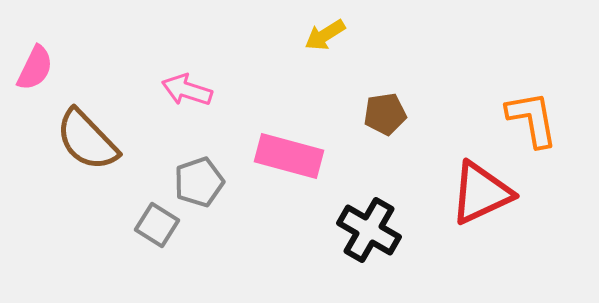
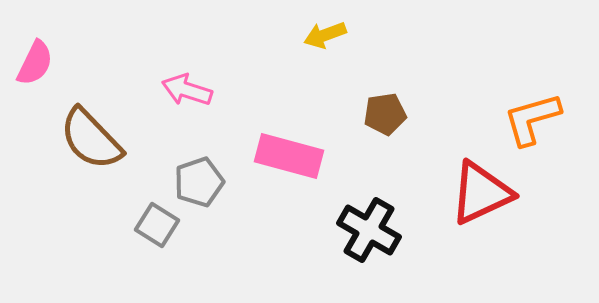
yellow arrow: rotated 12 degrees clockwise
pink semicircle: moved 5 px up
orange L-shape: rotated 96 degrees counterclockwise
brown semicircle: moved 4 px right, 1 px up
